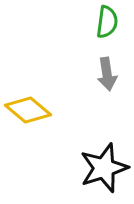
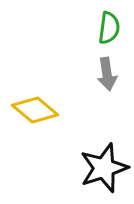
green semicircle: moved 2 px right, 6 px down
yellow diamond: moved 7 px right
